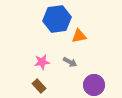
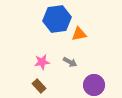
orange triangle: moved 2 px up
